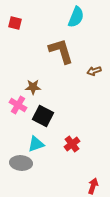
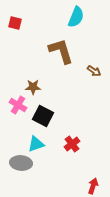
brown arrow: rotated 128 degrees counterclockwise
